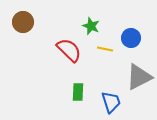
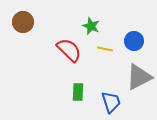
blue circle: moved 3 px right, 3 px down
